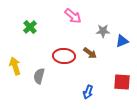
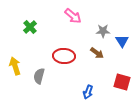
blue triangle: rotated 40 degrees counterclockwise
brown arrow: moved 7 px right
red square: rotated 12 degrees clockwise
